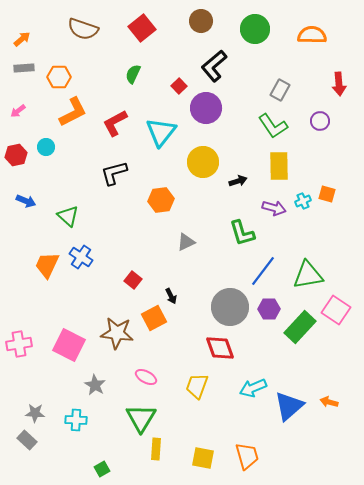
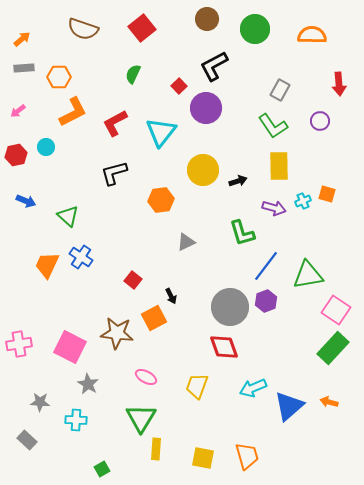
brown circle at (201, 21): moved 6 px right, 2 px up
black L-shape at (214, 66): rotated 12 degrees clockwise
yellow circle at (203, 162): moved 8 px down
blue line at (263, 271): moved 3 px right, 5 px up
purple hexagon at (269, 309): moved 3 px left, 8 px up; rotated 20 degrees counterclockwise
green rectangle at (300, 327): moved 33 px right, 21 px down
pink square at (69, 345): moved 1 px right, 2 px down
red diamond at (220, 348): moved 4 px right, 1 px up
gray star at (95, 385): moved 7 px left, 1 px up
gray star at (35, 413): moved 5 px right, 11 px up
